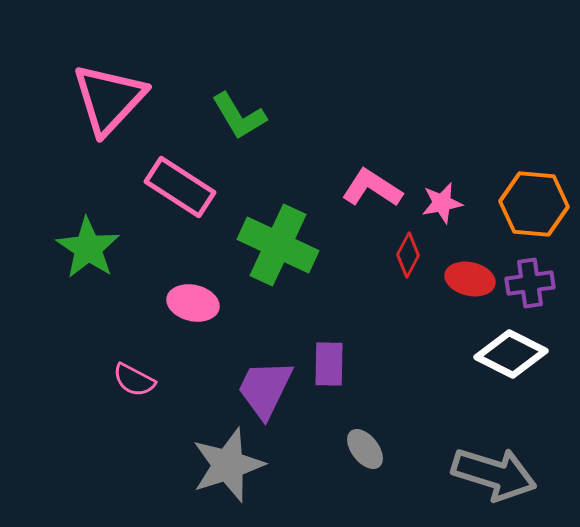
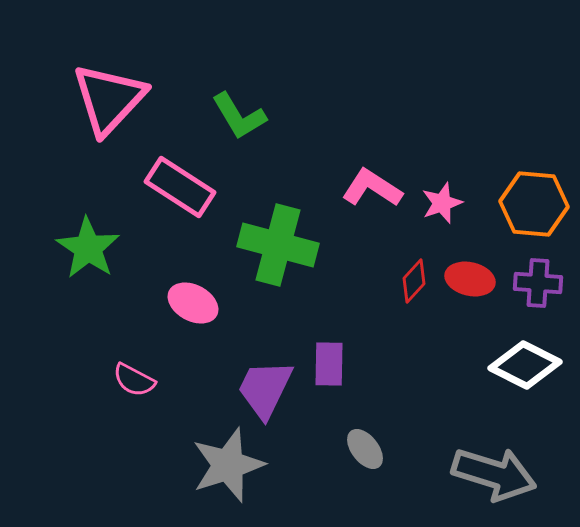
pink star: rotated 9 degrees counterclockwise
green cross: rotated 10 degrees counterclockwise
red diamond: moved 6 px right, 26 px down; rotated 15 degrees clockwise
purple cross: moved 8 px right; rotated 12 degrees clockwise
pink ellipse: rotated 15 degrees clockwise
white diamond: moved 14 px right, 11 px down
